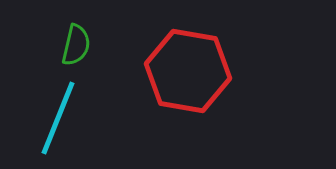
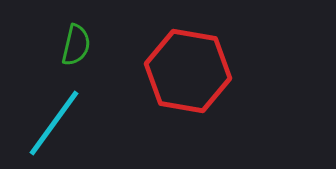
cyan line: moved 4 px left, 5 px down; rotated 14 degrees clockwise
